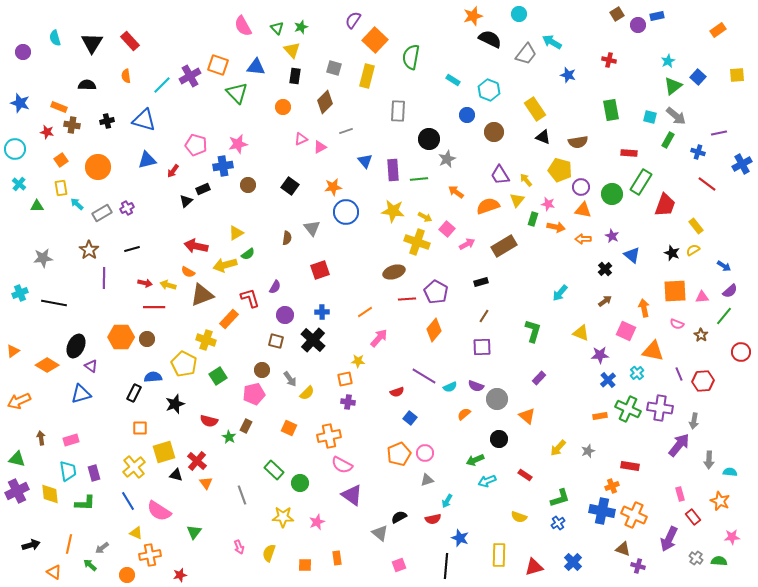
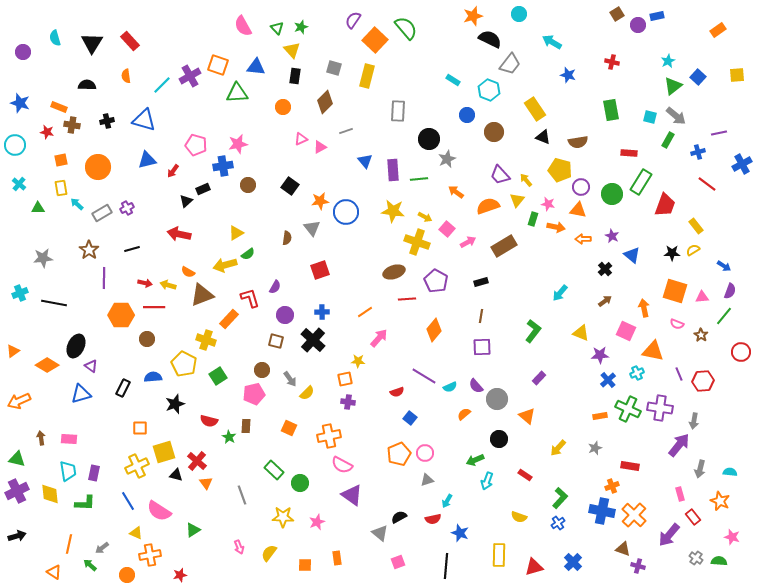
gray trapezoid at (526, 54): moved 16 px left, 10 px down
green semicircle at (411, 57): moved 5 px left, 29 px up; rotated 130 degrees clockwise
red cross at (609, 60): moved 3 px right, 2 px down
green triangle at (237, 93): rotated 50 degrees counterclockwise
cyan circle at (15, 149): moved 4 px up
blue cross at (698, 152): rotated 32 degrees counterclockwise
orange square at (61, 160): rotated 24 degrees clockwise
purple trapezoid at (500, 175): rotated 10 degrees counterclockwise
orange star at (333, 187): moved 13 px left, 14 px down
green triangle at (37, 206): moved 1 px right, 2 px down
orange triangle at (583, 210): moved 5 px left
pink arrow at (467, 244): moved 1 px right, 2 px up
red arrow at (196, 246): moved 17 px left, 12 px up
black star at (672, 253): rotated 21 degrees counterclockwise
orange square at (675, 291): rotated 20 degrees clockwise
purple semicircle at (730, 291): rotated 28 degrees counterclockwise
purple pentagon at (436, 292): moved 11 px up
brown line at (484, 316): moved 3 px left; rotated 24 degrees counterclockwise
green L-shape at (533, 331): rotated 20 degrees clockwise
orange hexagon at (121, 337): moved 22 px up
cyan cross at (637, 373): rotated 16 degrees clockwise
purple semicircle at (476, 386): rotated 28 degrees clockwise
black rectangle at (134, 393): moved 11 px left, 5 px up
brown rectangle at (246, 426): rotated 24 degrees counterclockwise
pink rectangle at (71, 440): moved 2 px left, 1 px up; rotated 21 degrees clockwise
gray star at (588, 451): moved 7 px right, 3 px up
gray arrow at (709, 460): moved 9 px left, 9 px down; rotated 12 degrees clockwise
yellow cross at (134, 467): moved 3 px right, 1 px up; rotated 15 degrees clockwise
purple rectangle at (94, 473): rotated 28 degrees clockwise
cyan arrow at (487, 481): rotated 48 degrees counterclockwise
green L-shape at (560, 498): rotated 30 degrees counterclockwise
orange cross at (634, 515): rotated 20 degrees clockwise
green triangle at (194, 532): moved 1 px left, 2 px up; rotated 21 degrees clockwise
pink star at (732, 537): rotated 21 degrees clockwise
blue star at (460, 538): moved 5 px up
purple arrow at (669, 539): moved 4 px up; rotated 15 degrees clockwise
black arrow at (31, 545): moved 14 px left, 9 px up
yellow semicircle at (269, 553): rotated 18 degrees clockwise
pink square at (399, 565): moved 1 px left, 3 px up
